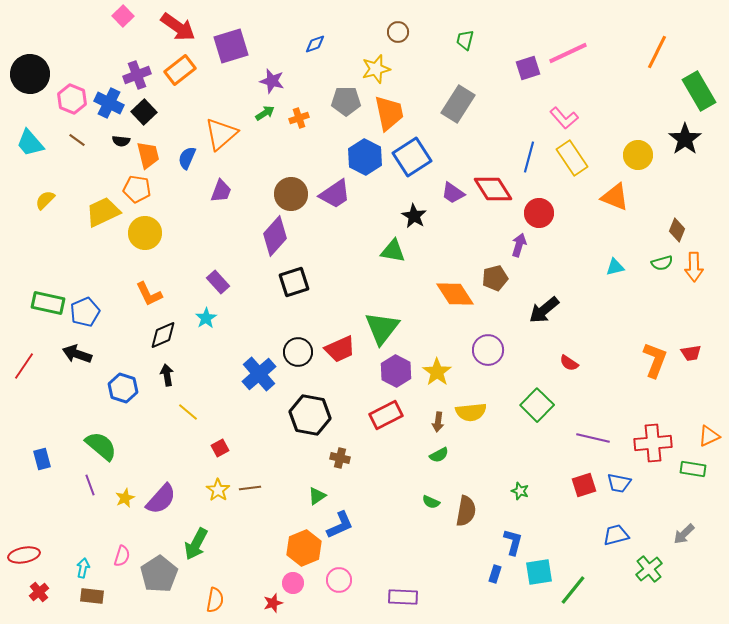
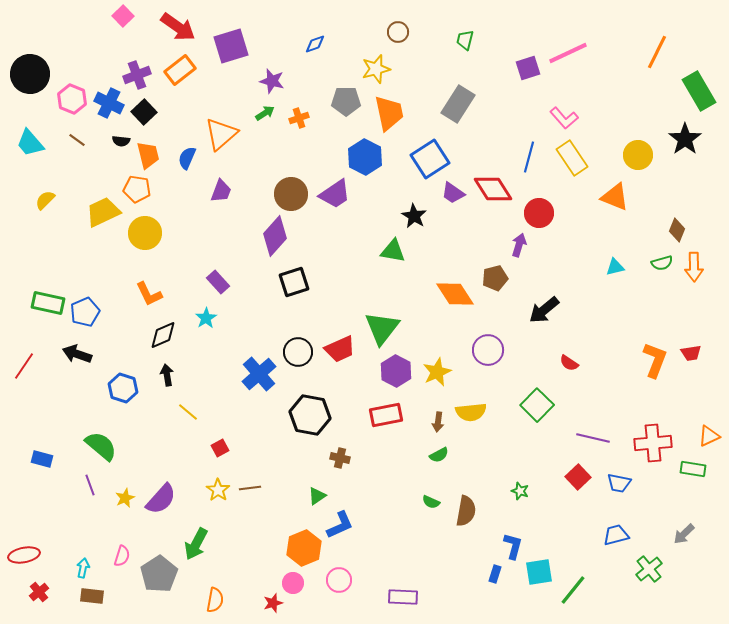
blue square at (412, 157): moved 18 px right, 2 px down
yellow star at (437, 372): rotated 12 degrees clockwise
red rectangle at (386, 415): rotated 16 degrees clockwise
blue rectangle at (42, 459): rotated 60 degrees counterclockwise
red square at (584, 485): moved 6 px left, 8 px up; rotated 25 degrees counterclockwise
blue L-shape at (513, 542): moved 4 px down
